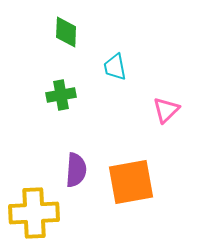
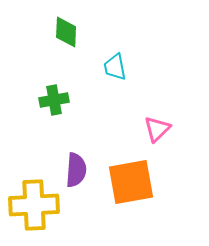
green cross: moved 7 px left, 5 px down
pink triangle: moved 9 px left, 19 px down
yellow cross: moved 8 px up
